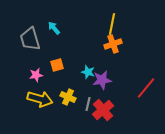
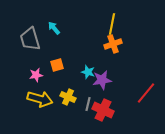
red line: moved 5 px down
red cross: rotated 25 degrees counterclockwise
